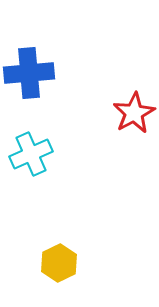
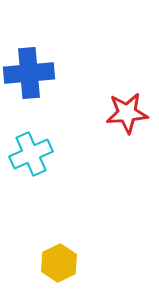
red star: moved 7 px left; rotated 24 degrees clockwise
